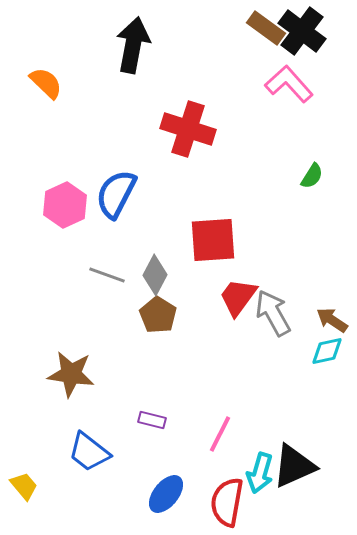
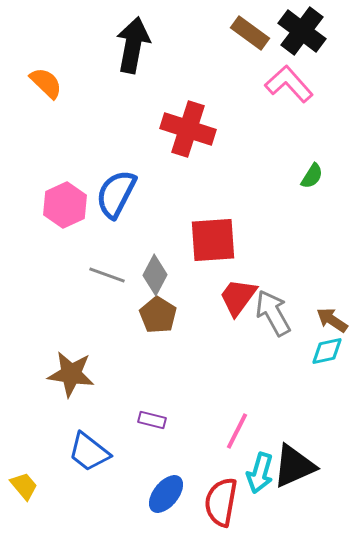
brown rectangle: moved 16 px left, 5 px down
pink line: moved 17 px right, 3 px up
red semicircle: moved 6 px left
